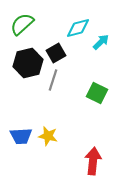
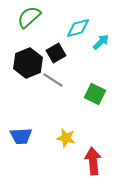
green semicircle: moved 7 px right, 7 px up
black hexagon: rotated 8 degrees counterclockwise
gray line: rotated 75 degrees counterclockwise
green square: moved 2 px left, 1 px down
yellow star: moved 18 px right, 2 px down
red arrow: rotated 12 degrees counterclockwise
